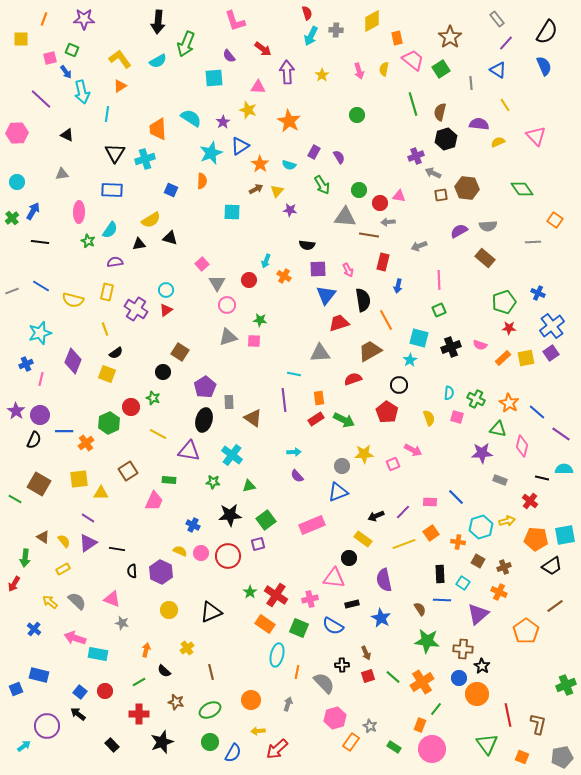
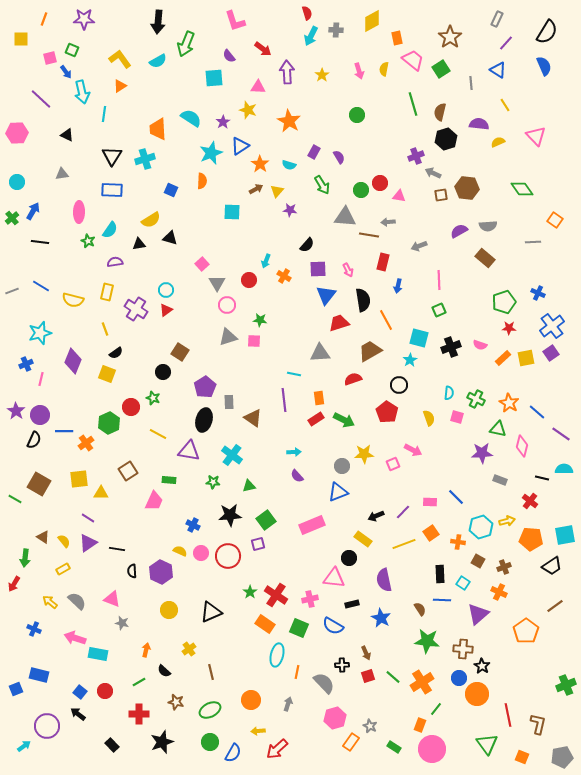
gray rectangle at (497, 19): rotated 63 degrees clockwise
cyan line at (107, 114): moved 3 px left
black triangle at (115, 153): moved 3 px left, 3 px down
green circle at (359, 190): moved 2 px right
red circle at (380, 203): moved 20 px up
black semicircle at (307, 245): rotated 56 degrees counterclockwise
orange pentagon at (536, 539): moved 5 px left
blue cross at (34, 629): rotated 16 degrees counterclockwise
yellow cross at (187, 648): moved 2 px right, 1 px down
